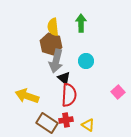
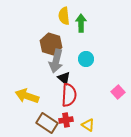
yellow semicircle: moved 11 px right, 11 px up
cyan circle: moved 2 px up
